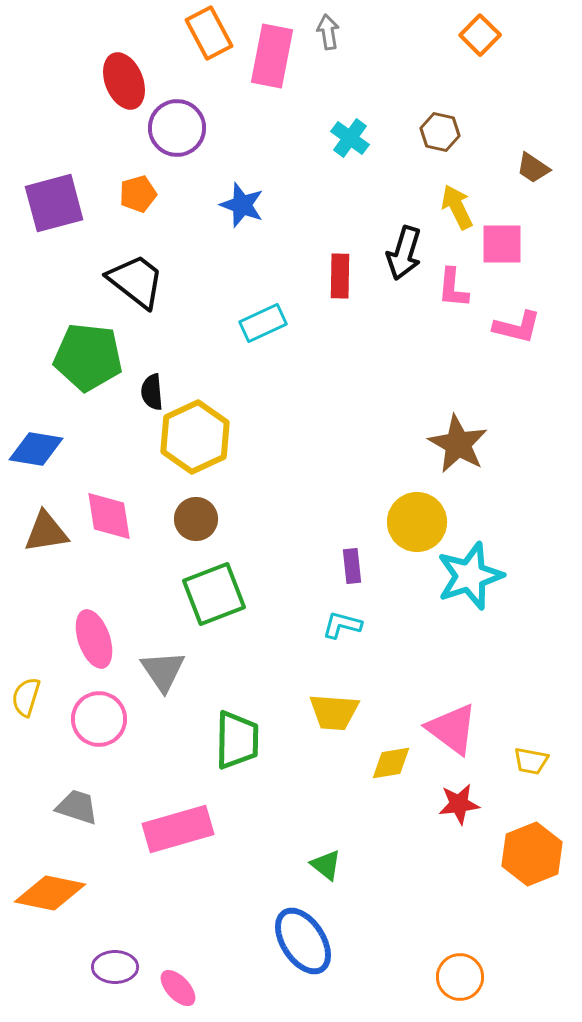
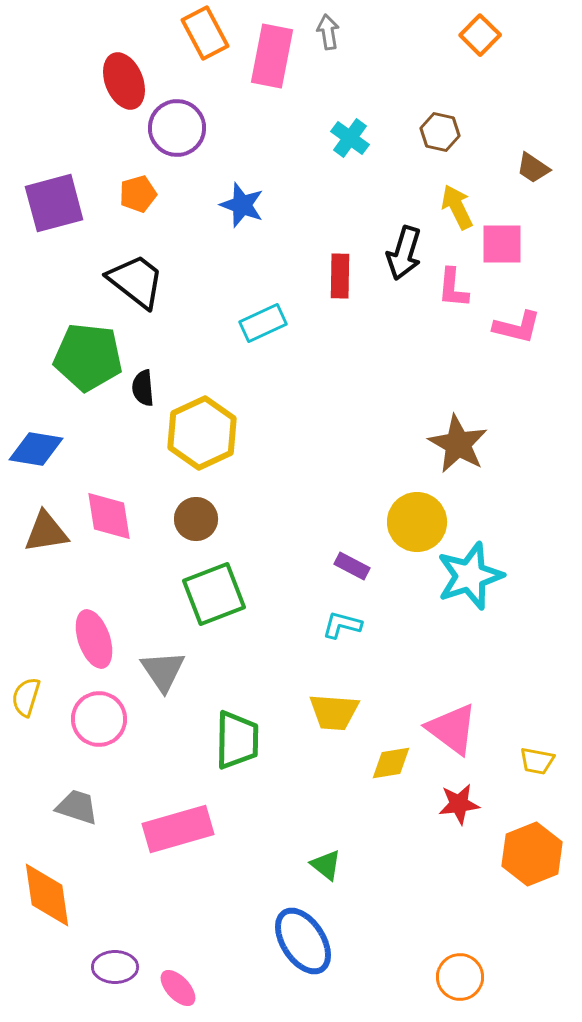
orange rectangle at (209, 33): moved 4 px left
black semicircle at (152, 392): moved 9 px left, 4 px up
yellow hexagon at (195, 437): moved 7 px right, 4 px up
purple rectangle at (352, 566): rotated 56 degrees counterclockwise
yellow trapezoid at (531, 761): moved 6 px right
orange diamond at (50, 893): moved 3 px left, 2 px down; rotated 70 degrees clockwise
